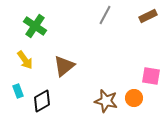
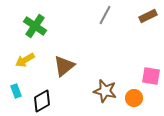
yellow arrow: rotated 96 degrees clockwise
cyan rectangle: moved 2 px left
brown star: moved 1 px left, 10 px up
